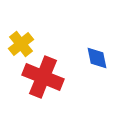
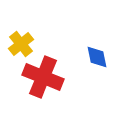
blue diamond: moved 1 px up
